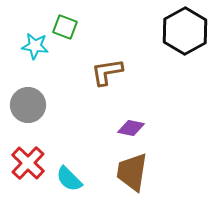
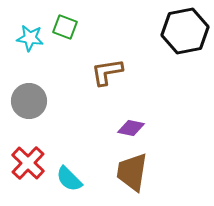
black hexagon: rotated 18 degrees clockwise
cyan star: moved 5 px left, 8 px up
gray circle: moved 1 px right, 4 px up
